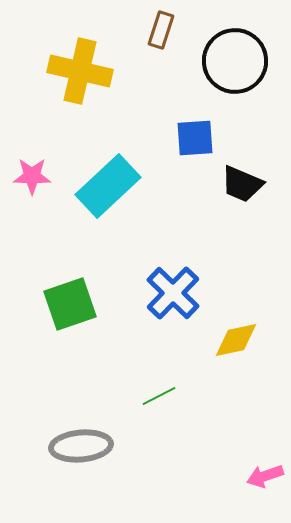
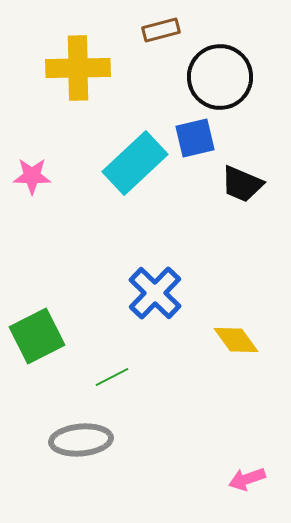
brown rectangle: rotated 57 degrees clockwise
black circle: moved 15 px left, 16 px down
yellow cross: moved 2 px left, 3 px up; rotated 14 degrees counterclockwise
blue square: rotated 9 degrees counterclockwise
cyan rectangle: moved 27 px right, 23 px up
blue cross: moved 18 px left
green square: moved 33 px left, 32 px down; rotated 8 degrees counterclockwise
yellow diamond: rotated 66 degrees clockwise
green line: moved 47 px left, 19 px up
gray ellipse: moved 6 px up
pink arrow: moved 18 px left, 3 px down
